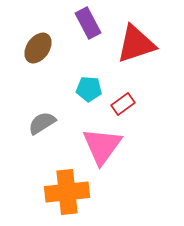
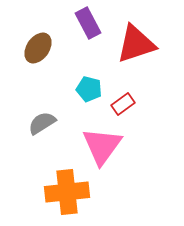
cyan pentagon: rotated 10 degrees clockwise
